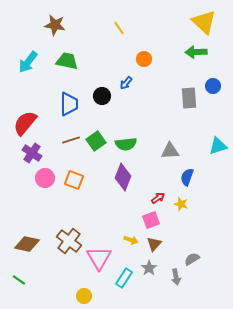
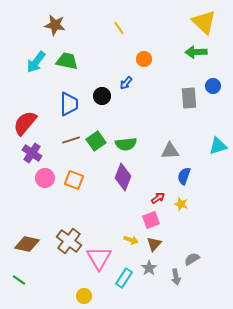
cyan arrow: moved 8 px right
blue semicircle: moved 3 px left, 1 px up
